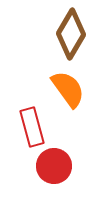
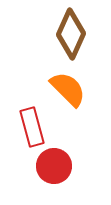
brown diamond: rotated 6 degrees counterclockwise
orange semicircle: rotated 9 degrees counterclockwise
